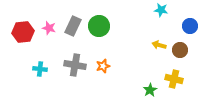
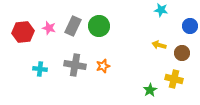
brown circle: moved 2 px right, 3 px down
